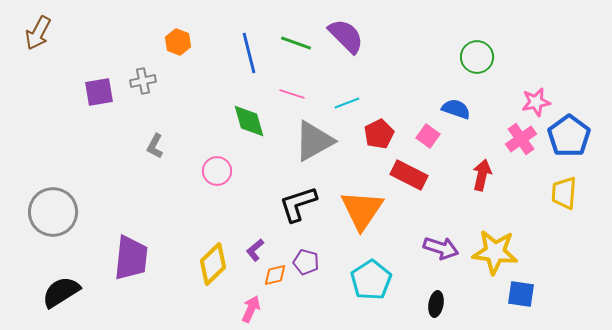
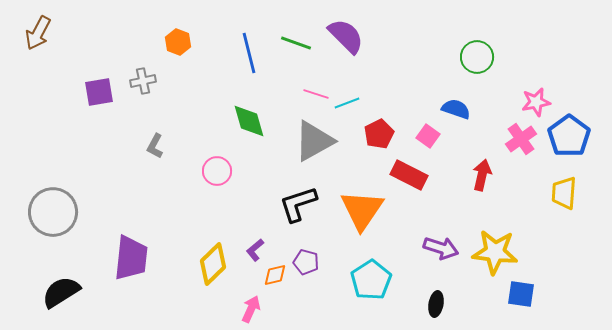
pink line: moved 24 px right
